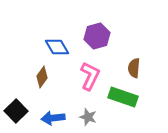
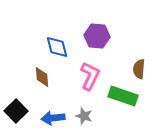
purple hexagon: rotated 20 degrees clockwise
blue diamond: rotated 15 degrees clockwise
brown semicircle: moved 5 px right, 1 px down
brown diamond: rotated 40 degrees counterclockwise
green rectangle: moved 1 px up
gray star: moved 4 px left, 1 px up
